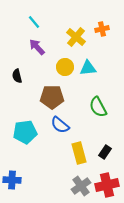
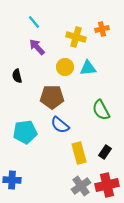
yellow cross: rotated 24 degrees counterclockwise
green semicircle: moved 3 px right, 3 px down
